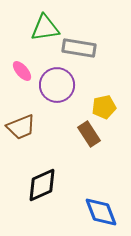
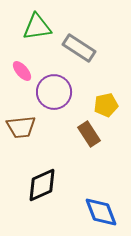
green triangle: moved 8 px left, 1 px up
gray rectangle: rotated 24 degrees clockwise
purple circle: moved 3 px left, 7 px down
yellow pentagon: moved 2 px right, 2 px up
brown trapezoid: rotated 16 degrees clockwise
